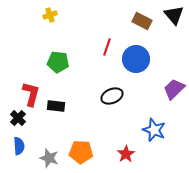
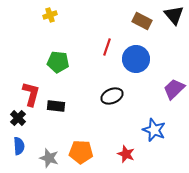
red star: rotated 18 degrees counterclockwise
